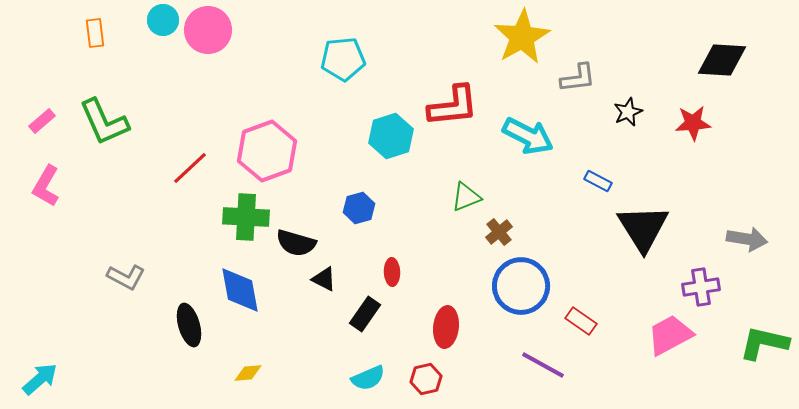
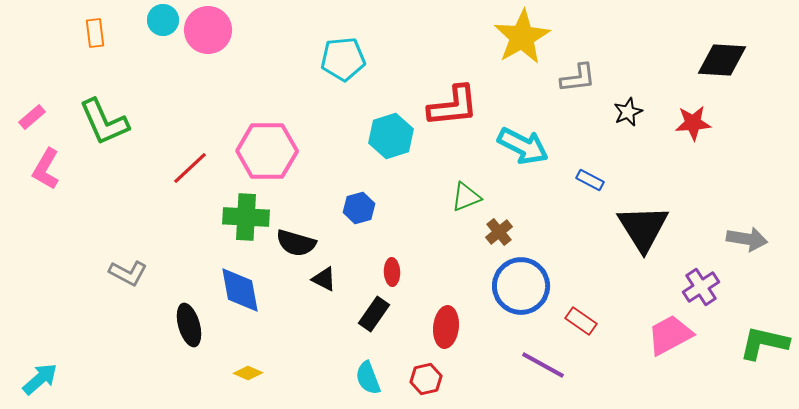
pink rectangle at (42, 121): moved 10 px left, 4 px up
cyan arrow at (528, 136): moved 5 px left, 10 px down
pink hexagon at (267, 151): rotated 20 degrees clockwise
blue rectangle at (598, 181): moved 8 px left, 1 px up
pink L-shape at (46, 186): moved 17 px up
gray L-shape at (126, 277): moved 2 px right, 4 px up
purple cross at (701, 287): rotated 24 degrees counterclockwise
black rectangle at (365, 314): moved 9 px right
yellow diamond at (248, 373): rotated 28 degrees clockwise
cyan semicircle at (368, 378): rotated 92 degrees clockwise
